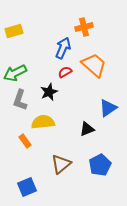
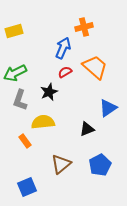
orange trapezoid: moved 1 px right, 2 px down
